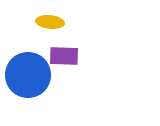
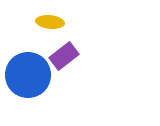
purple rectangle: rotated 40 degrees counterclockwise
